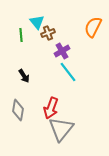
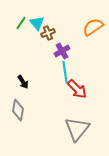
cyan triangle: moved 1 px down
orange semicircle: rotated 30 degrees clockwise
green line: moved 12 px up; rotated 40 degrees clockwise
cyan line: moved 3 px left; rotated 30 degrees clockwise
black arrow: moved 1 px left, 6 px down
red arrow: moved 26 px right, 19 px up; rotated 65 degrees counterclockwise
gray triangle: moved 16 px right
